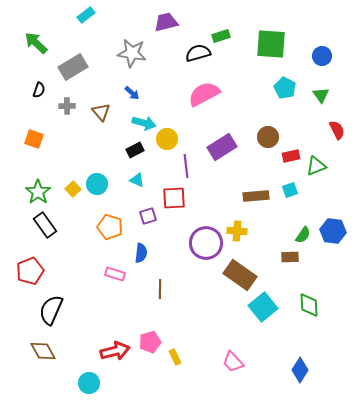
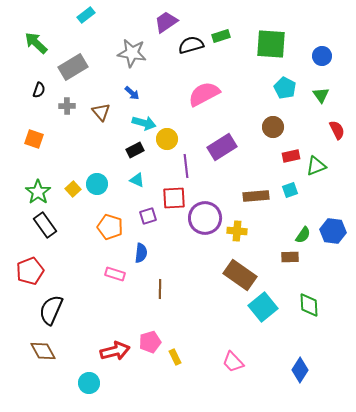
purple trapezoid at (166, 22): rotated 20 degrees counterclockwise
black semicircle at (198, 53): moved 7 px left, 8 px up
brown circle at (268, 137): moved 5 px right, 10 px up
purple circle at (206, 243): moved 1 px left, 25 px up
